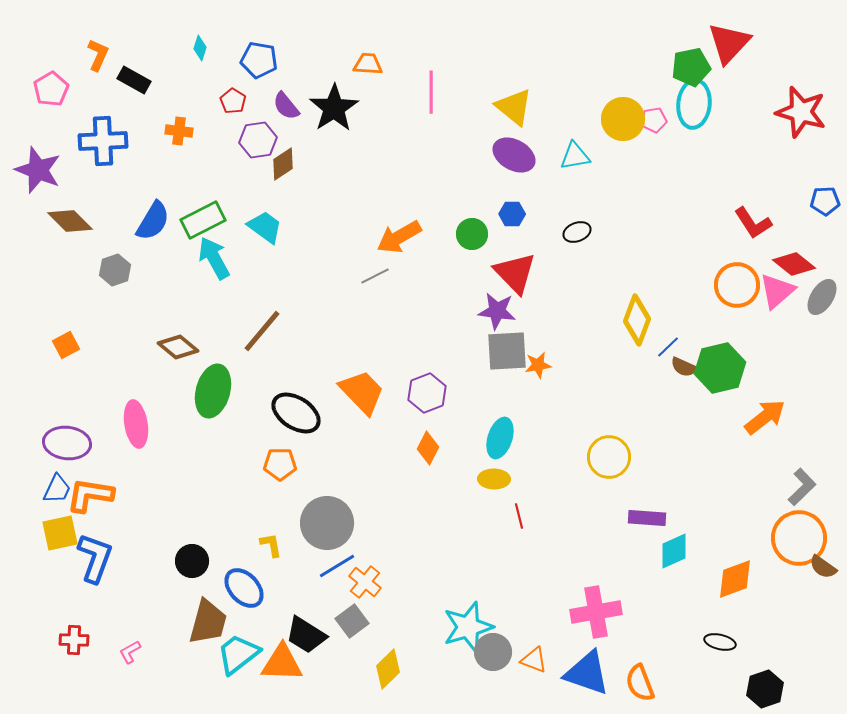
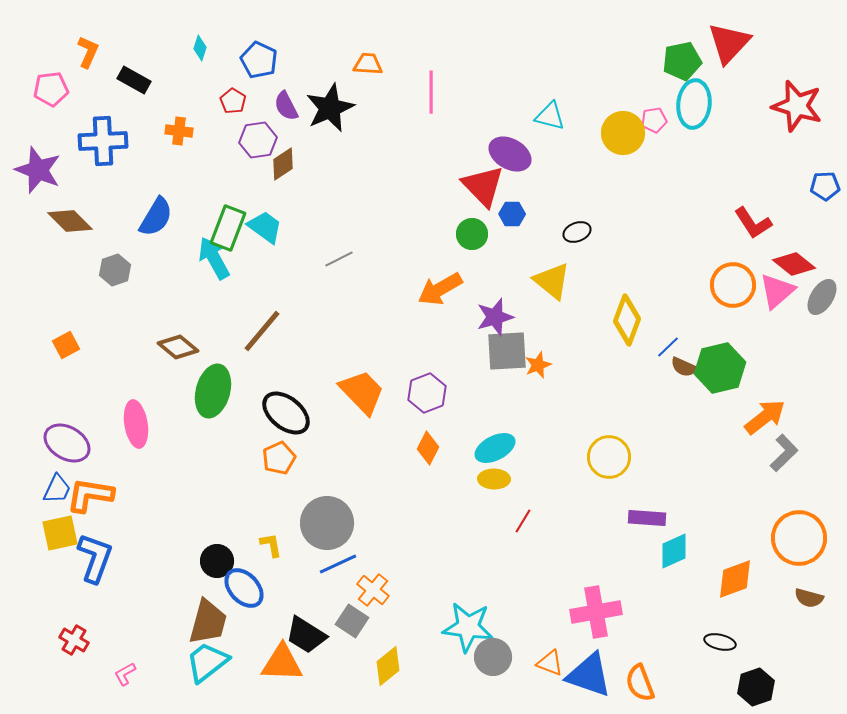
orange L-shape at (98, 55): moved 10 px left, 3 px up
blue pentagon at (259, 60): rotated 15 degrees clockwise
green pentagon at (691, 67): moved 9 px left, 6 px up
pink pentagon at (51, 89): rotated 24 degrees clockwise
purple semicircle at (286, 106): rotated 12 degrees clockwise
yellow triangle at (514, 107): moved 38 px right, 174 px down
black star at (334, 108): moved 4 px left; rotated 9 degrees clockwise
red star at (801, 112): moved 4 px left, 6 px up
yellow circle at (623, 119): moved 14 px down
purple ellipse at (514, 155): moved 4 px left, 1 px up
cyan triangle at (575, 156): moved 25 px left, 40 px up; rotated 24 degrees clockwise
blue pentagon at (825, 201): moved 15 px up
green rectangle at (203, 220): moved 25 px right, 8 px down; rotated 42 degrees counterclockwise
blue semicircle at (153, 221): moved 3 px right, 4 px up
orange arrow at (399, 237): moved 41 px right, 52 px down
red triangle at (515, 273): moved 32 px left, 87 px up
gray line at (375, 276): moved 36 px left, 17 px up
orange circle at (737, 285): moved 4 px left
purple star at (497, 311): moved 2 px left, 6 px down; rotated 24 degrees counterclockwise
yellow diamond at (637, 320): moved 10 px left
orange star at (538, 365): rotated 12 degrees counterclockwise
black ellipse at (296, 413): moved 10 px left; rotated 6 degrees clockwise
cyan ellipse at (500, 438): moved 5 px left, 10 px down; rotated 45 degrees clockwise
purple ellipse at (67, 443): rotated 24 degrees clockwise
orange pentagon at (280, 464): moved 1 px left, 6 px up; rotated 24 degrees counterclockwise
gray L-shape at (802, 487): moved 18 px left, 34 px up
red line at (519, 516): moved 4 px right, 5 px down; rotated 45 degrees clockwise
black circle at (192, 561): moved 25 px right
blue line at (337, 566): moved 1 px right, 2 px up; rotated 6 degrees clockwise
brown semicircle at (823, 567): moved 14 px left, 31 px down; rotated 20 degrees counterclockwise
orange cross at (365, 582): moved 8 px right, 8 px down
gray square at (352, 621): rotated 20 degrees counterclockwise
cyan star at (468, 627): rotated 24 degrees clockwise
red cross at (74, 640): rotated 28 degrees clockwise
pink L-shape at (130, 652): moved 5 px left, 22 px down
gray circle at (493, 652): moved 5 px down
cyan trapezoid at (238, 654): moved 31 px left, 8 px down
orange triangle at (534, 660): moved 16 px right, 3 px down
yellow diamond at (388, 669): moved 3 px up; rotated 6 degrees clockwise
blue triangle at (587, 673): moved 2 px right, 2 px down
black hexagon at (765, 689): moved 9 px left, 2 px up
